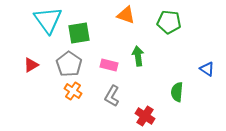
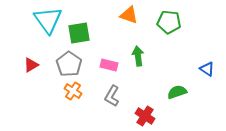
orange triangle: moved 3 px right
green semicircle: rotated 66 degrees clockwise
